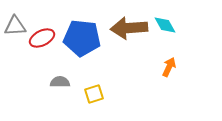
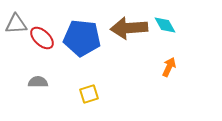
gray triangle: moved 1 px right, 2 px up
red ellipse: rotated 70 degrees clockwise
gray semicircle: moved 22 px left
yellow square: moved 5 px left
